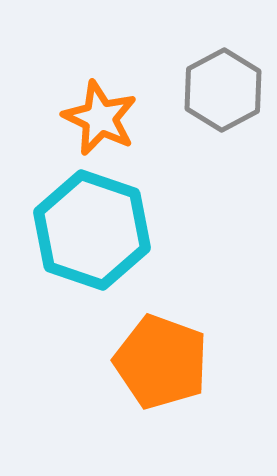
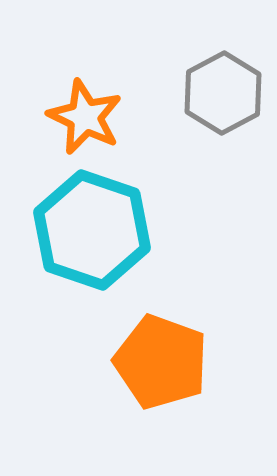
gray hexagon: moved 3 px down
orange star: moved 15 px left, 1 px up
